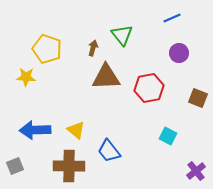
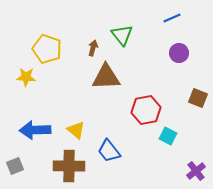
red hexagon: moved 3 px left, 22 px down
